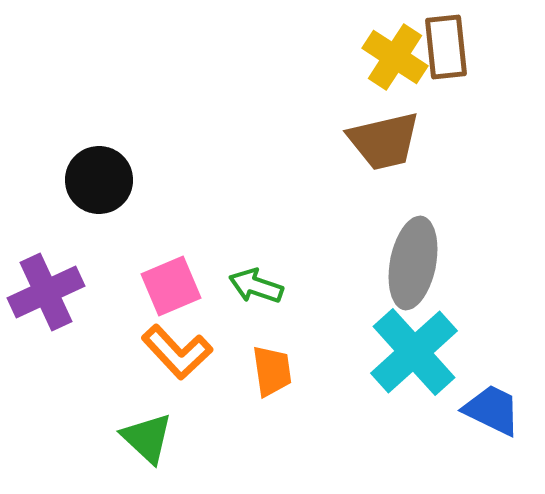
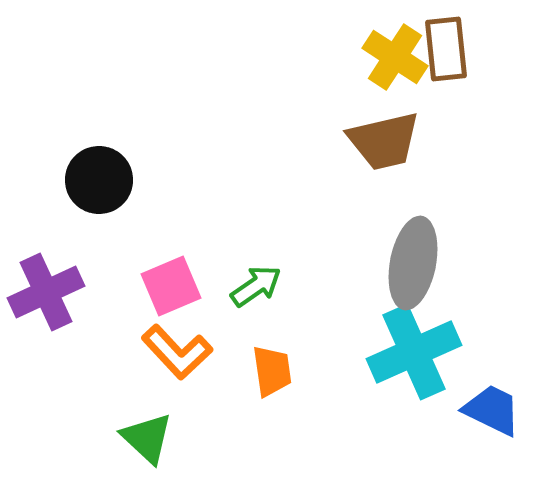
brown rectangle: moved 2 px down
green arrow: rotated 126 degrees clockwise
cyan cross: rotated 18 degrees clockwise
